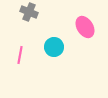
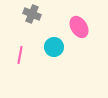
gray cross: moved 3 px right, 2 px down
pink ellipse: moved 6 px left
